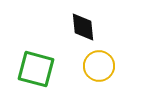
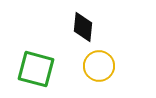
black diamond: rotated 12 degrees clockwise
